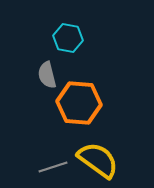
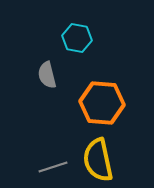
cyan hexagon: moved 9 px right
orange hexagon: moved 23 px right
yellow semicircle: rotated 138 degrees counterclockwise
